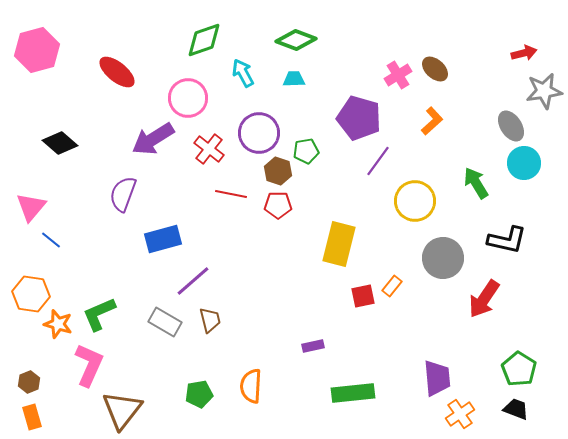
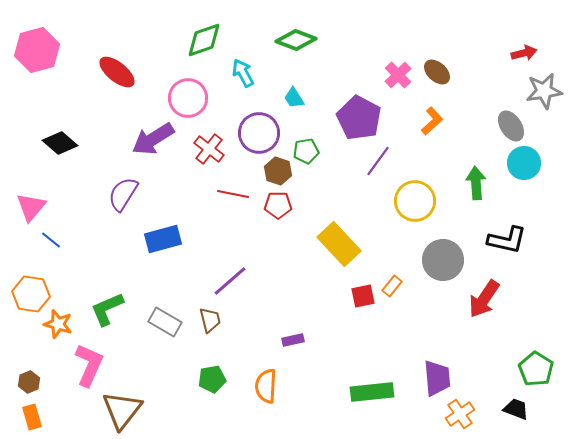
brown ellipse at (435, 69): moved 2 px right, 3 px down
pink cross at (398, 75): rotated 12 degrees counterclockwise
cyan trapezoid at (294, 79): moved 19 px down; rotated 120 degrees counterclockwise
purple pentagon at (359, 118): rotated 12 degrees clockwise
green arrow at (476, 183): rotated 28 degrees clockwise
purple semicircle at (123, 194): rotated 12 degrees clockwise
red line at (231, 194): moved 2 px right
yellow rectangle at (339, 244): rotated 57 degrees counterclockwise
gray circle at (443, 258): moved 2 px down
purple line at (193, 281): moved 37 px right
green L-shape at (99, 314): moved 8 px right, 5 px up
purple rectangle at (313, 346): moved 20 px left, 6 px up
green pentagon at (519, 369): moved 17 px right
orange semicircle at (251, 386): moved 15 px right
green rectangle at (353, 393): moved 19 px right, 1 px up
green pentagon at (199, 394): moved 13 px right, 15 px up
